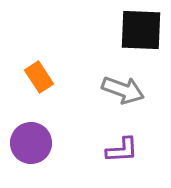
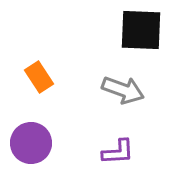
purple L-shape: moved 4 px left, 2 px down
